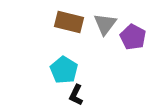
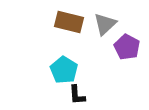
gray triangle: rotated 10 degrees clockwise
purple pentagon: moved 6 px left, 10 px down
black L-shape: moved 1 px right; rotated 30 degrees counterclockwise
